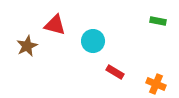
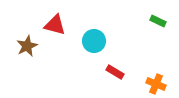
green rectangle: rotated 14 degrees clockwise
cyan circle: moved 1 px right
